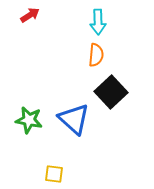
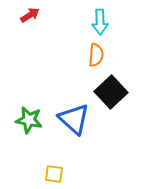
cyan arrow: moved 2 px right
